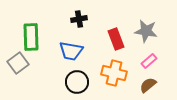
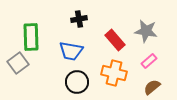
red rectangle: moved 1 px left, 1 px down; rotated 20 degrees counterclockwise
brown semicircle: moved 4 px right, 2 px down
